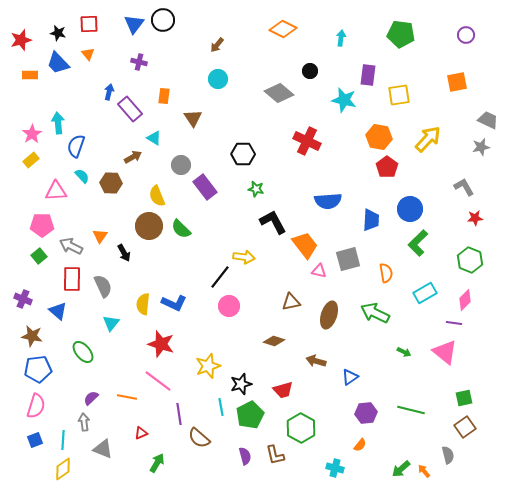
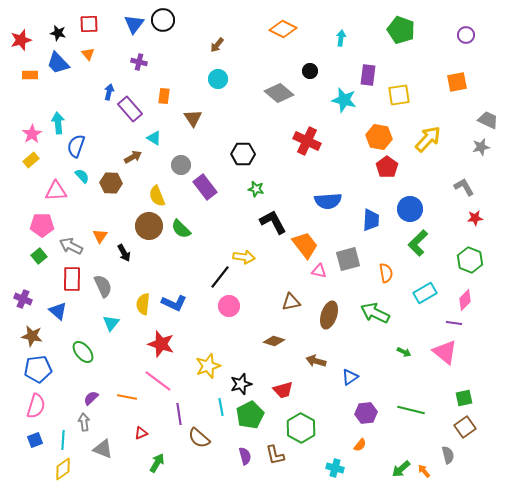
green pentagon at (401, 34): moved 4 px up; rotated 12 degrees clockwise
